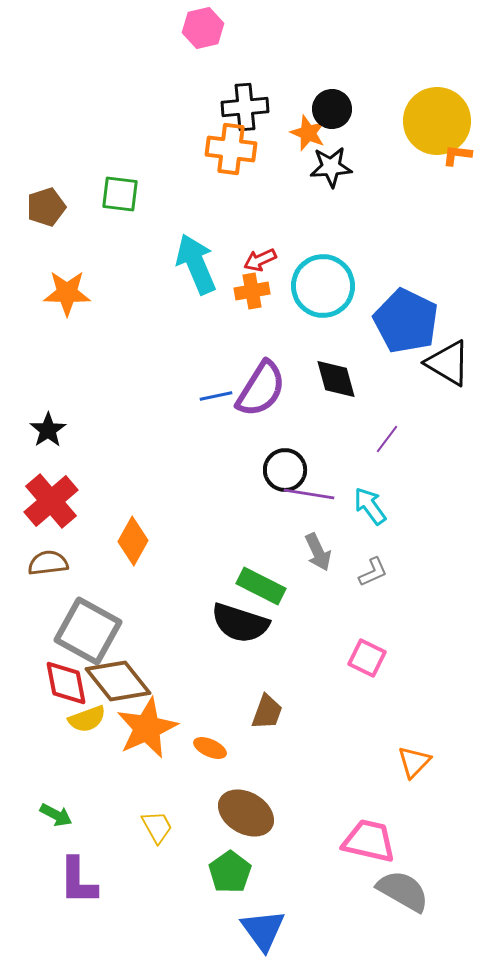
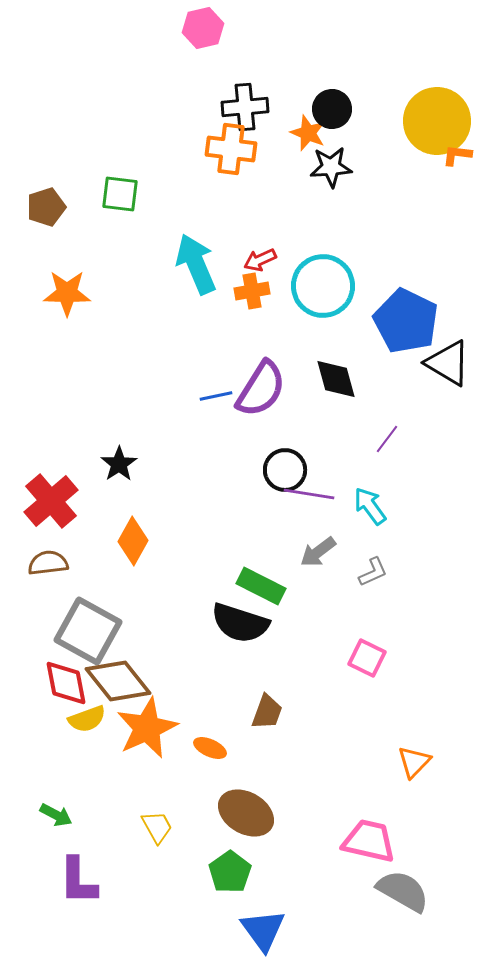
black star at (48, 430): moved 71 px right, 34 px down
gray arrow at (318, 552): rotated 78 degrees clockwise
